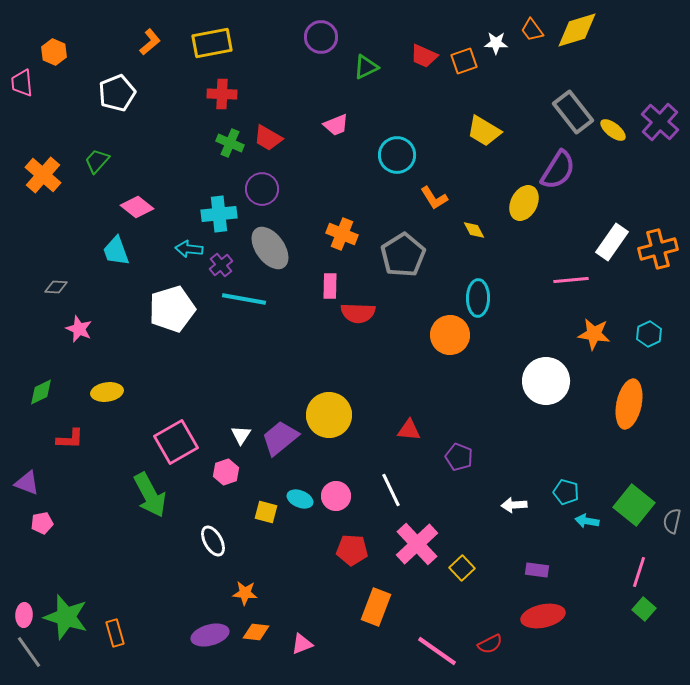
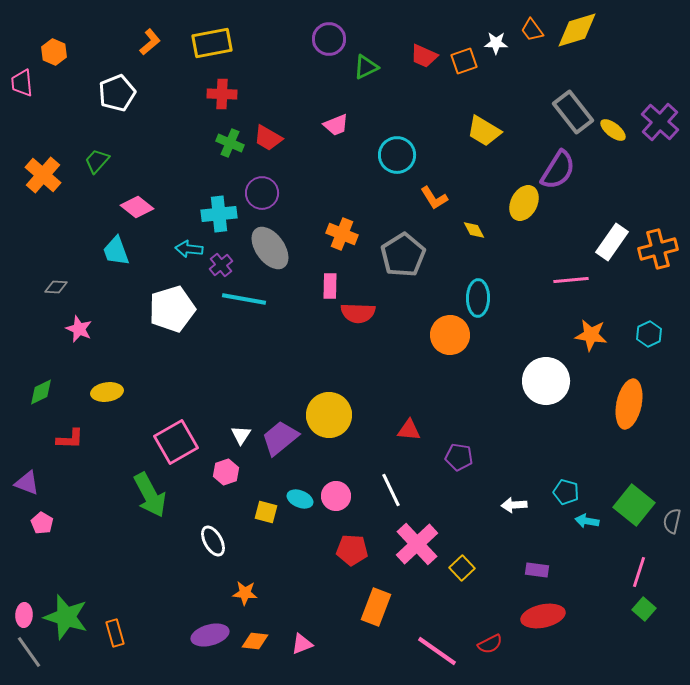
purple circle at (321, 37): moved 8 px right, 2 px down
purple circle at (262, 189): moved 4 px down
orange star at (594, 334): moved 3 px left, 1 px down
purple pentagon at (459, 457): rotated 12 degrees counterclockwise
pink pentagon at (42, 523): rotated 30 degrees counterclockwise
orange diamond at (256, 632): moved 1 px left, 9 px down
